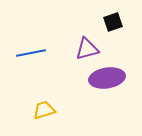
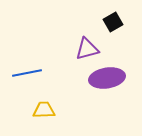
black square: rotated 12 degrees counterclockwise
blue line: moved 4 px left, 20 px down
yellow trapezoid: rotated 15 degrees clockwise
